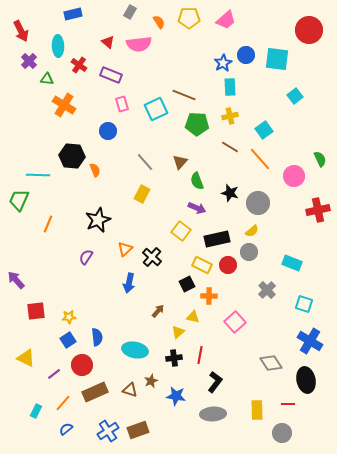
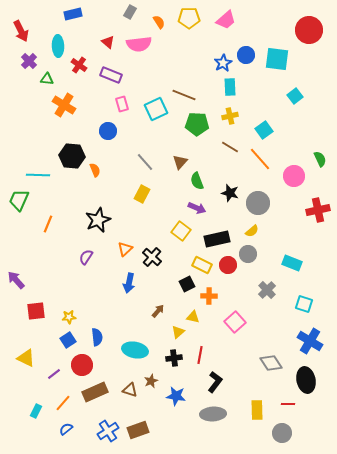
gray circle at (249, 252): moved 1 px left, 2 px down
